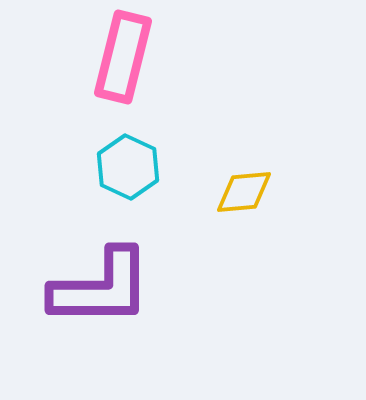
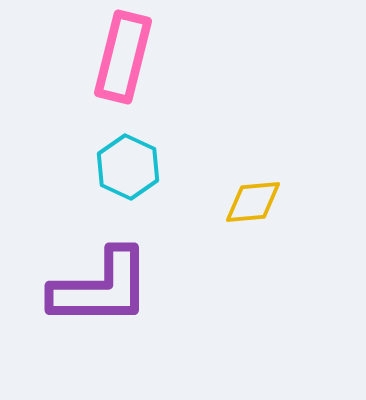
yellow diamond: moved 9 px right, 10 px down
